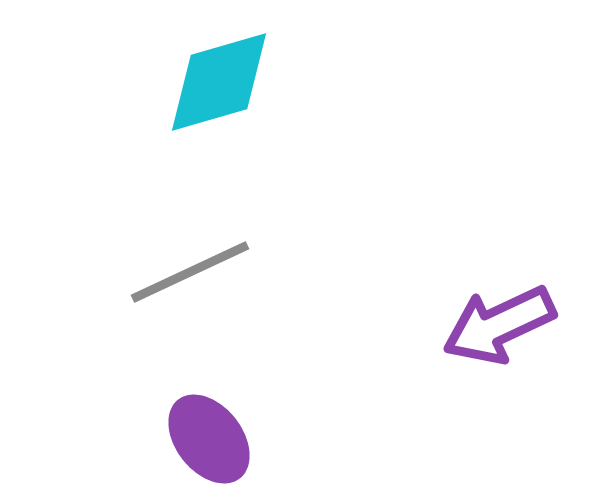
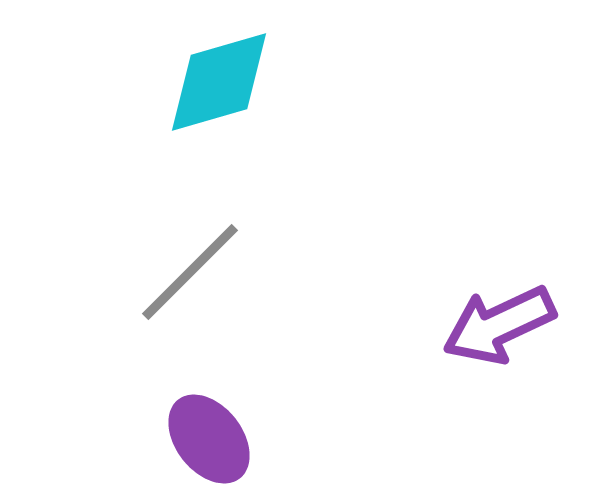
gray line: rotated 20 degrees counterclockwise
